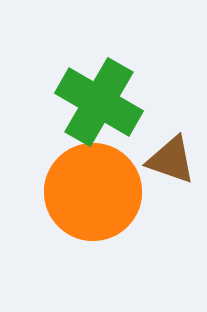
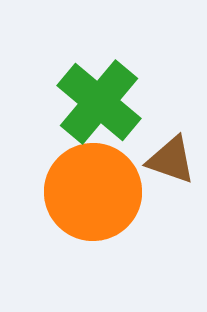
green cross: rotated 10 degrees clockwise
